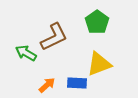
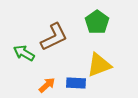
green arrow: moved 2 px left
yellow triangle: moved 1 px down
blue rectangle: moved 1 px left
